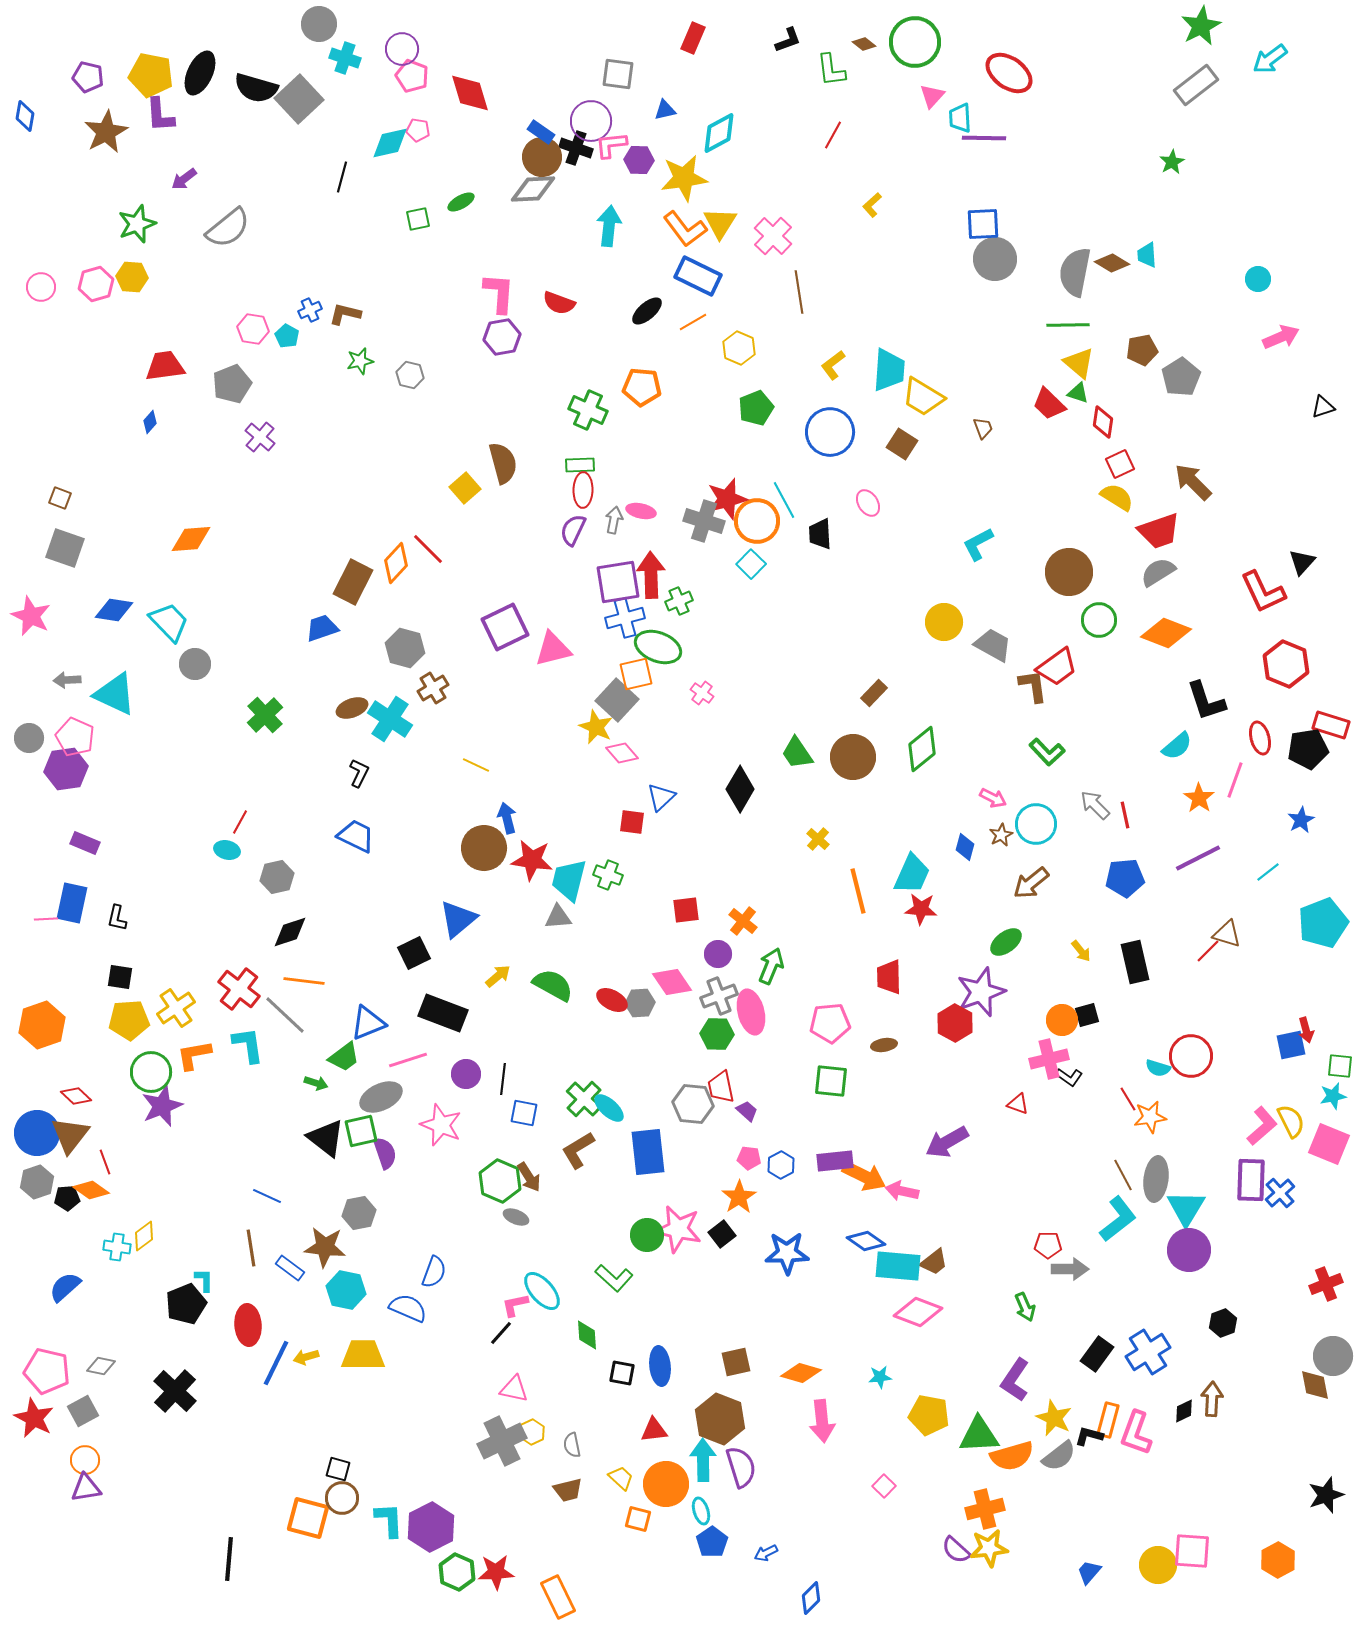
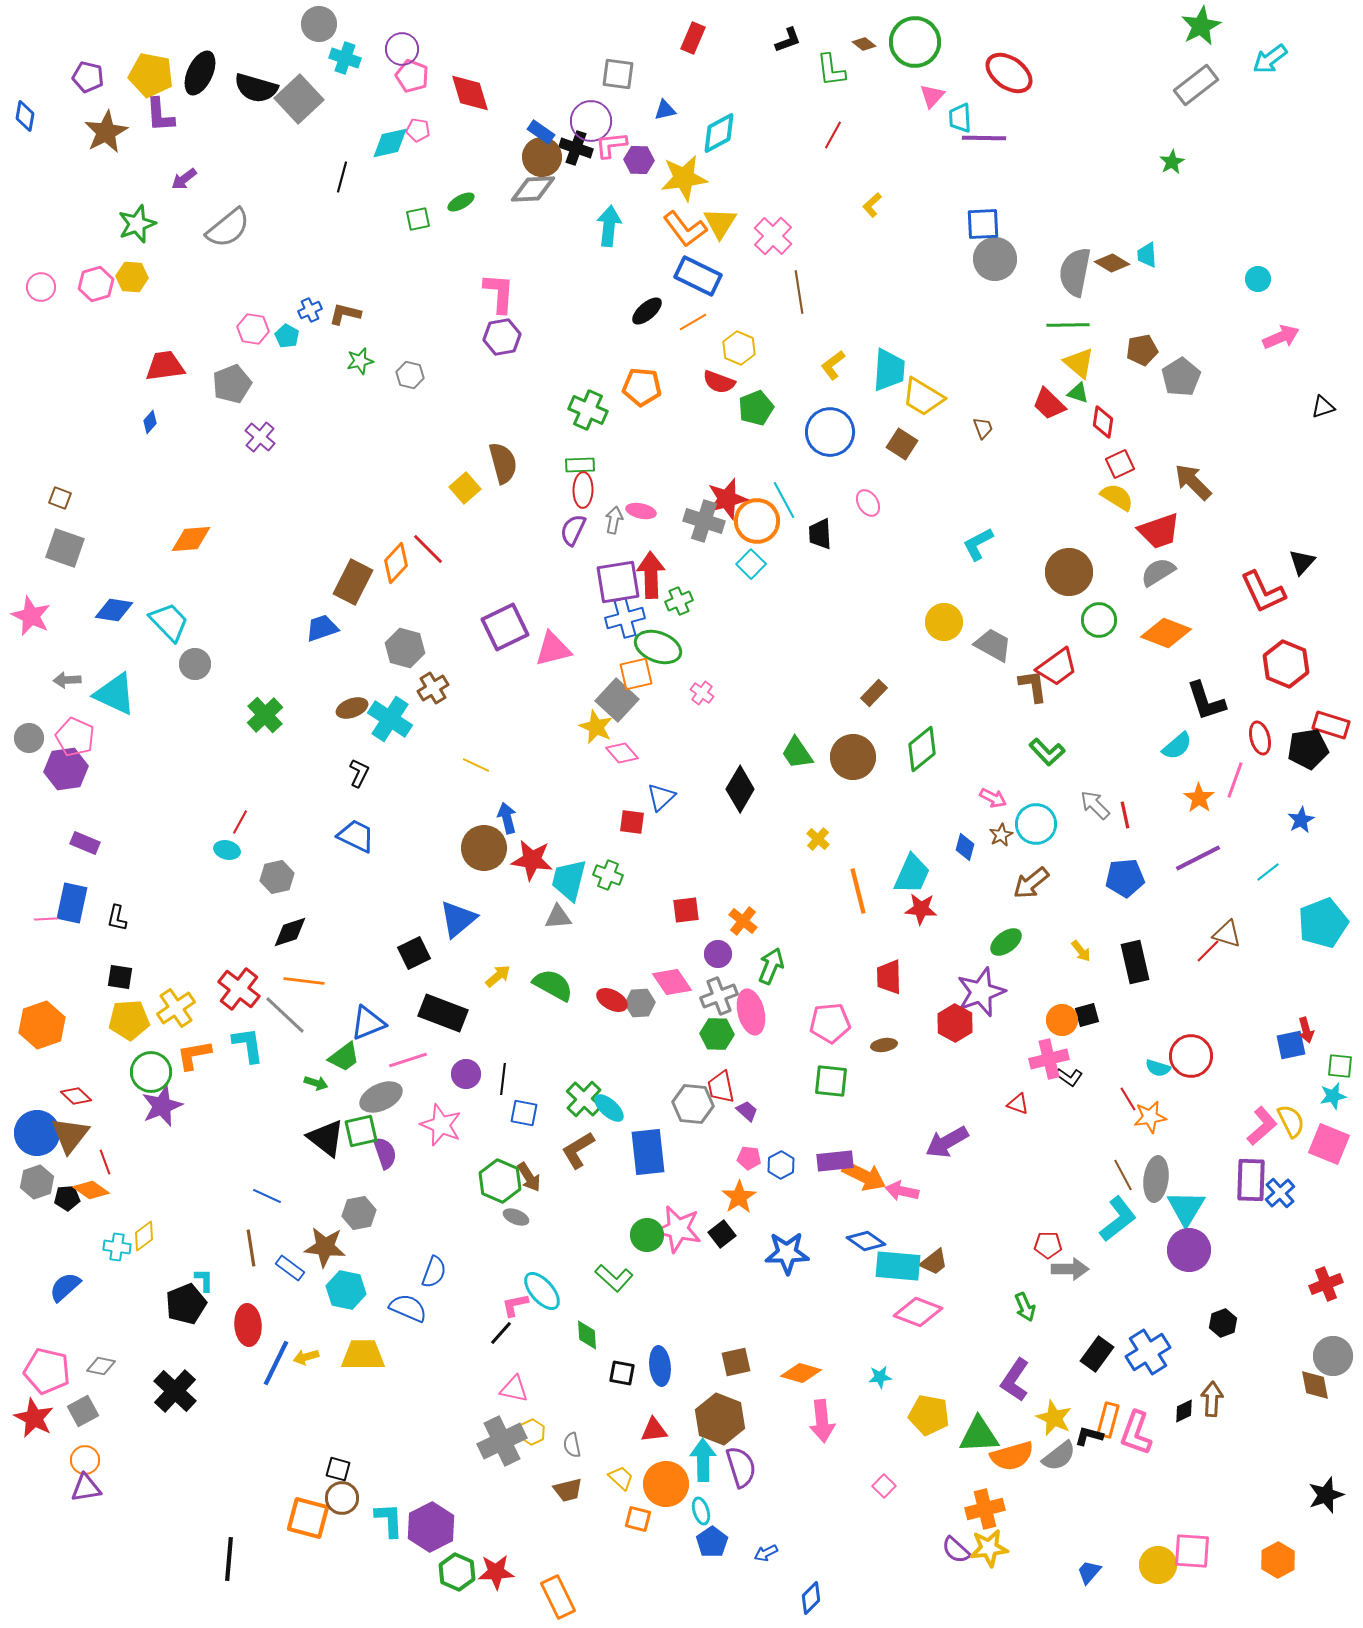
red semicircle at (559, 303): moved 160 px right, 79 px down
